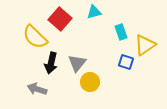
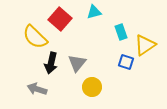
yellow circle: moved 2 px right, 5 px down
